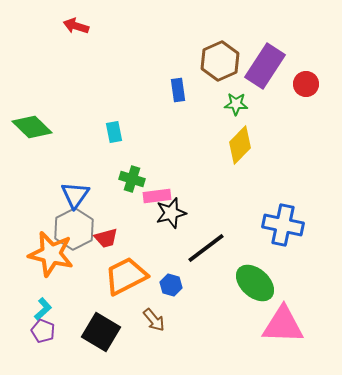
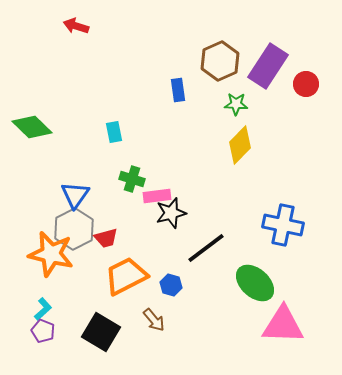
purple rectangle: moved 3 px right
